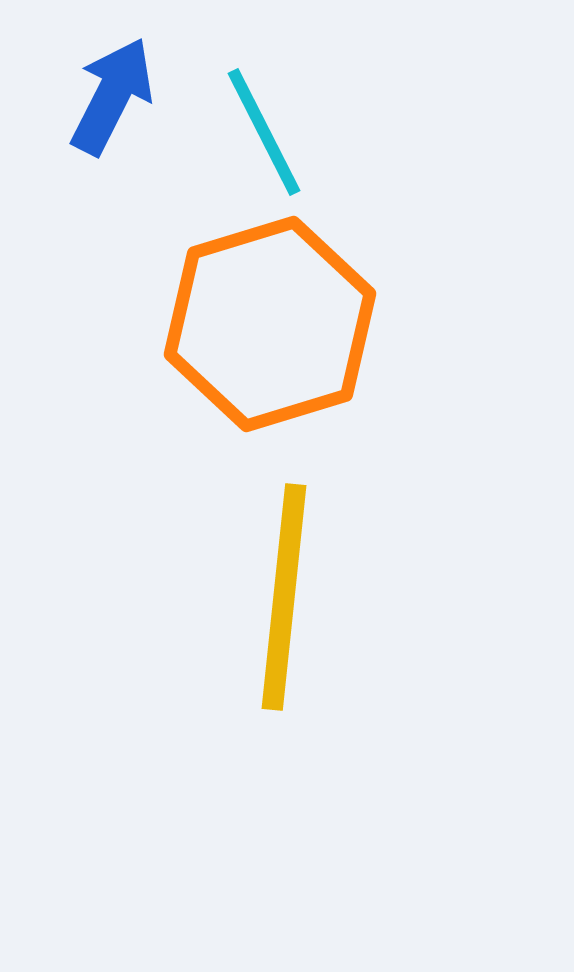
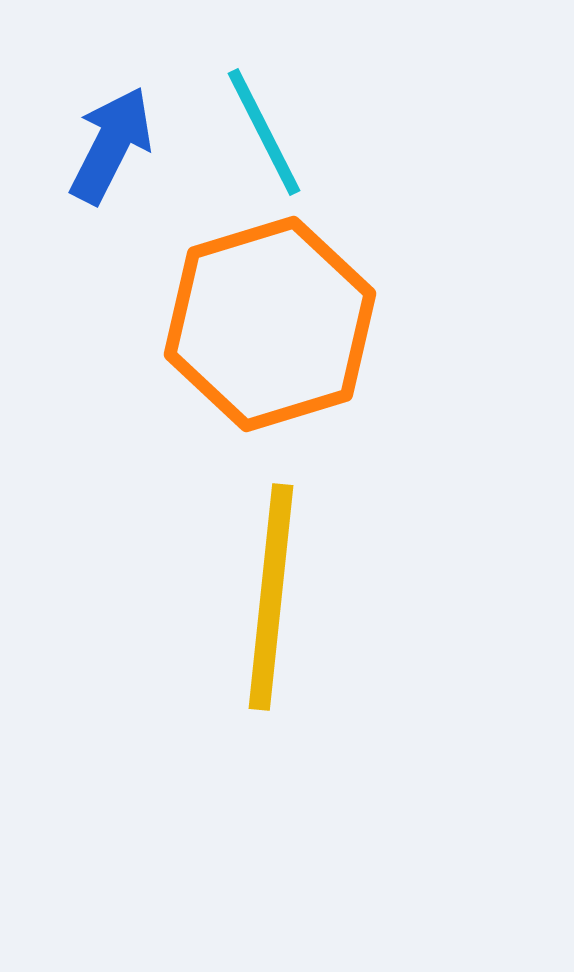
blue arrow: moved 1 px left, 49 px down
yellow line: moved 13 px left
